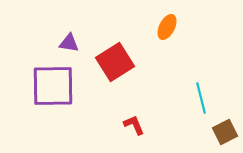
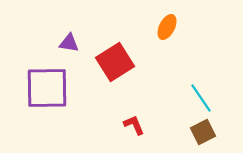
purple square: moved 6 px left, 2 px down
cyan line: rotated 20 degrees counterclockwise
brown square: moved 22 px left
